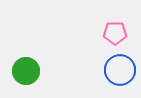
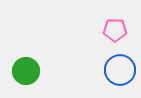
pink pentagon: moved 3 px up
